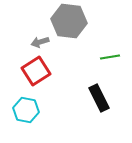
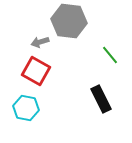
green line: moved 2 px up; rotated 60 degrees clockwise
red square: rotated 28 degrees counterclockwise
black rectangle: moved 2 px right, 1 px down
cyan hexagon: moved 2 px up
